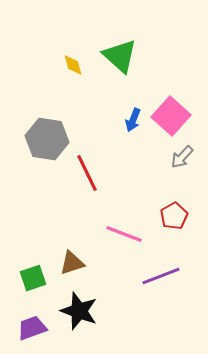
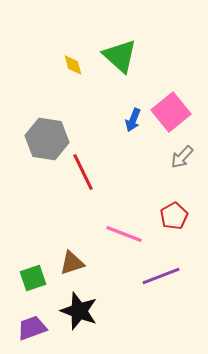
pink square: moved 4 px up; rotated 9 degrees clockwise
red line: moved 4 px left, 1 px up
